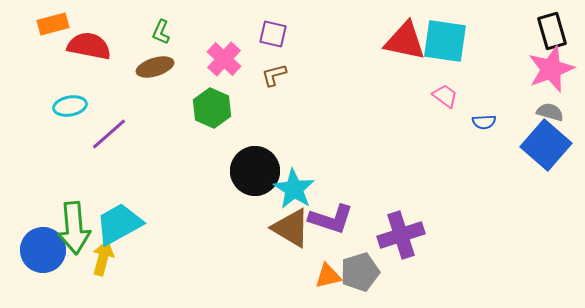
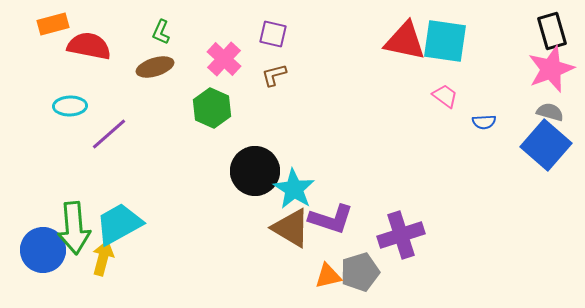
cyan ellipse: rotated 8 degrees clockwise
